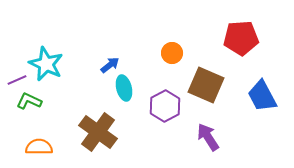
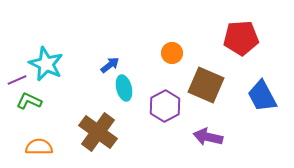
purple arrow: rotated 44 degrees counterclockwise
